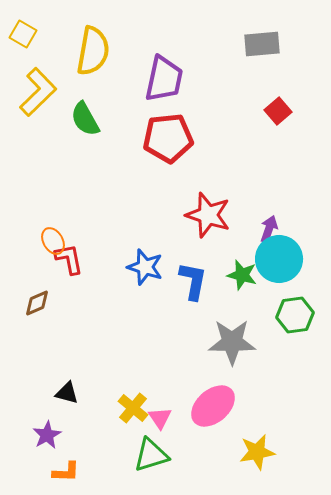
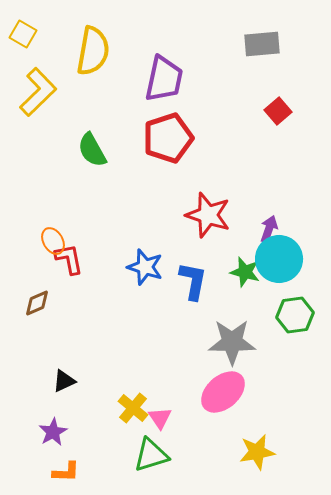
green semicircle: moved 7 px right, 31 px down
red pentagon: rotated 12 degrees counterclockwise
green star: moved 3 px right, 3 px up
black triangle: moved 3 px left, 12 px up; rotated 40 degrees counterclockwise
pink ellipse: moved 10 px right, 14 px up
purple star: moved 6 px right, 3 px up
